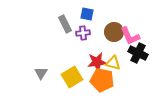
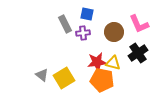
pink L-shape: moved 9 px right, 12 px up
black cross: rotated 30 degrees clockwise
gray triangle: moved 1 px right, 2 px down; rotated 24 degrees counterclockwise
yellow square: moved 8 px left, 1 px down
